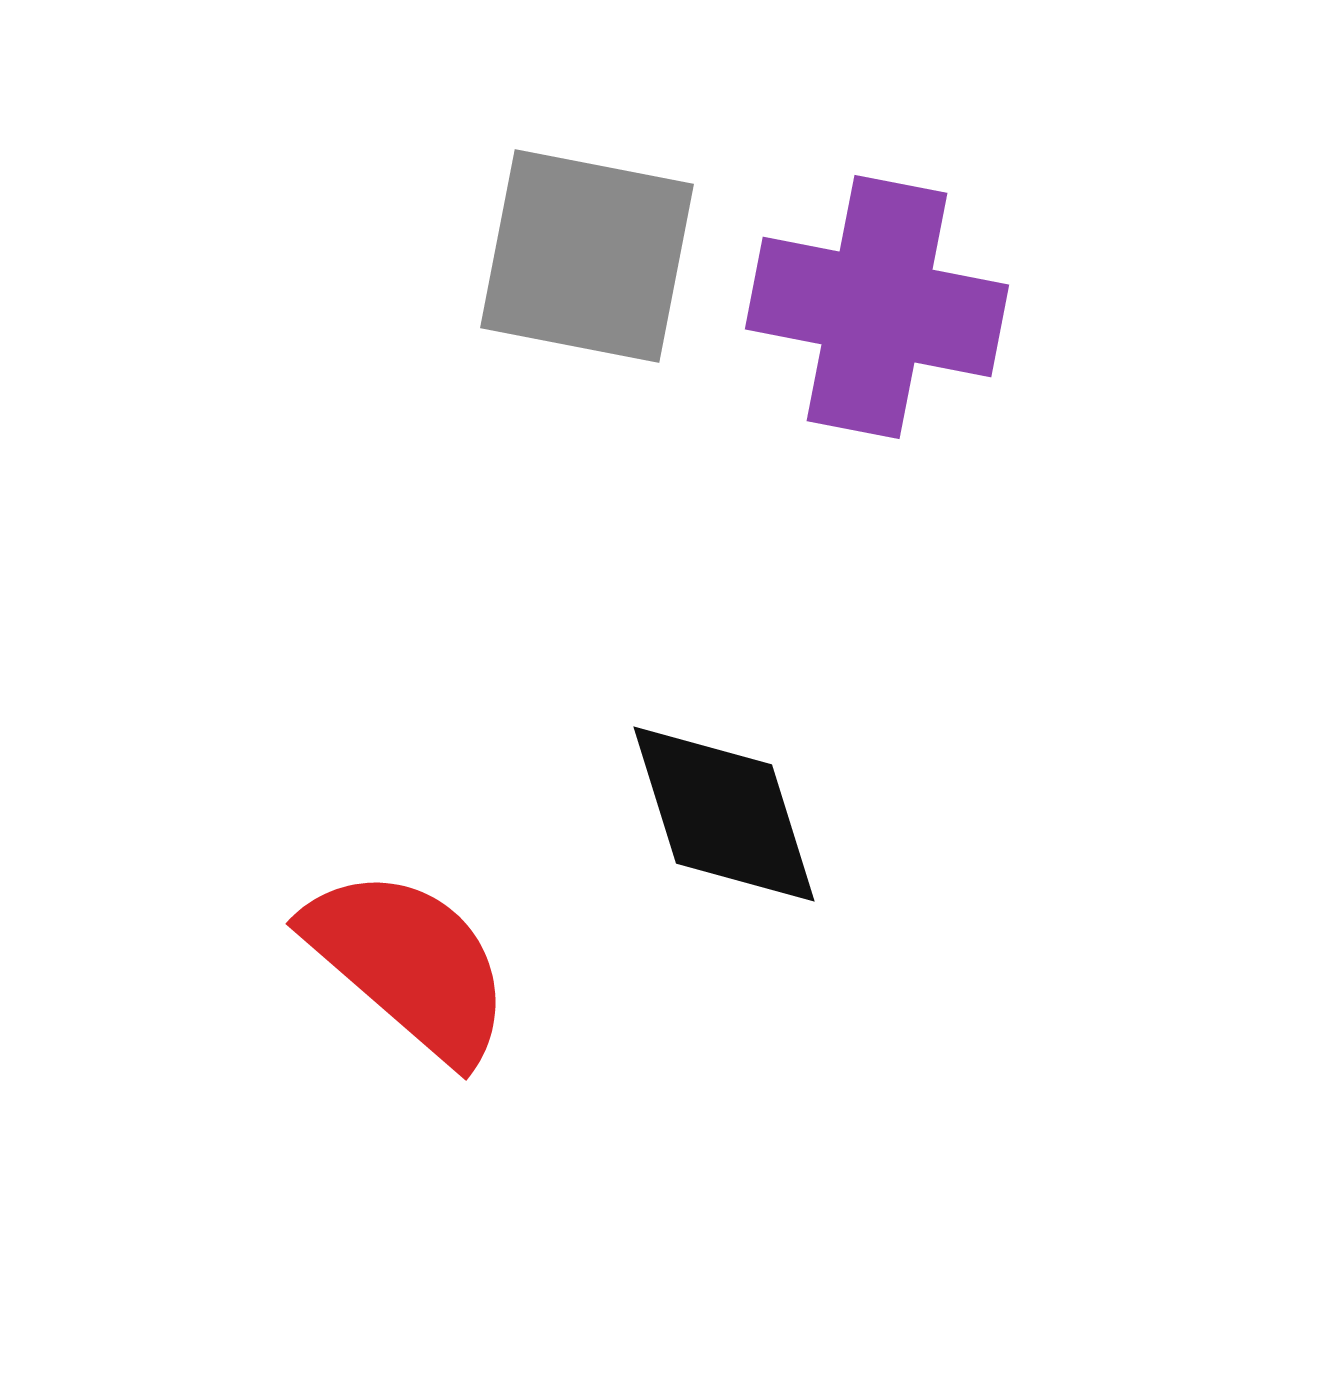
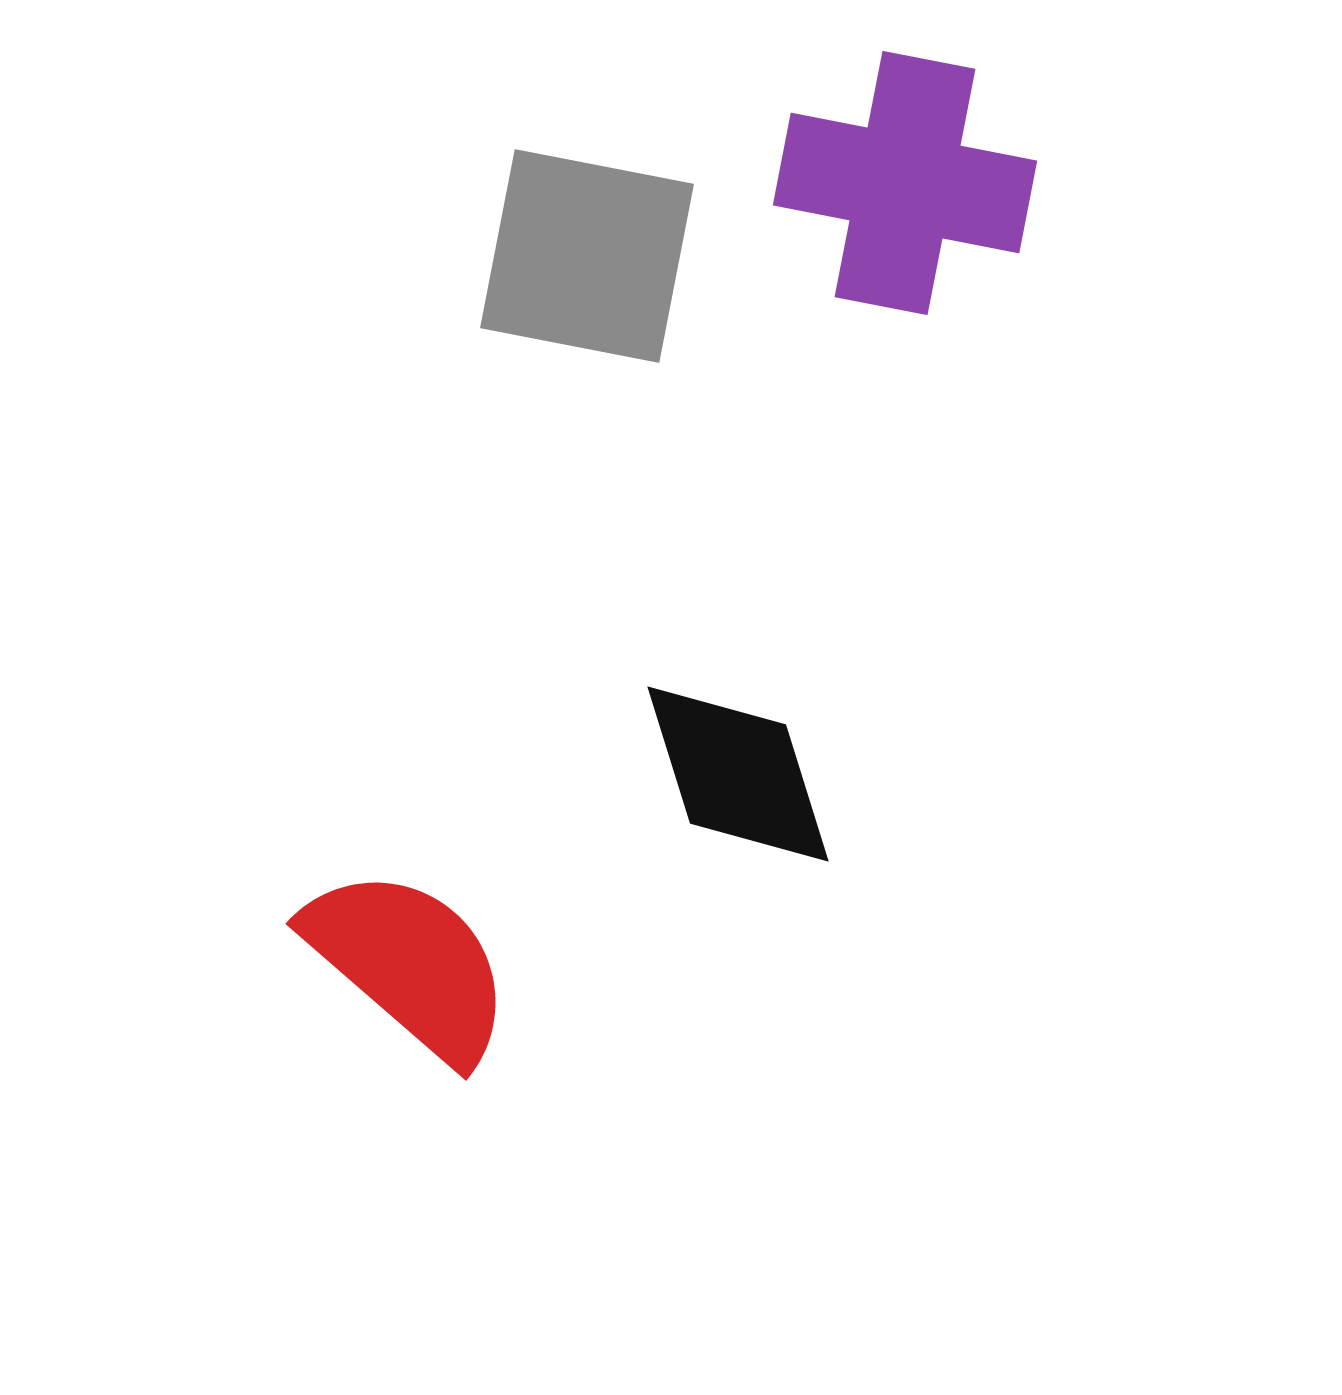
purple cross: moved 28 px right, 124 px up
black diamond: moved 14 px right, 40 px up
